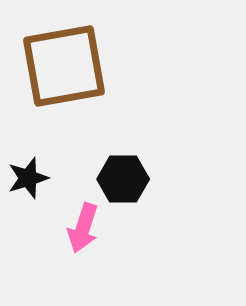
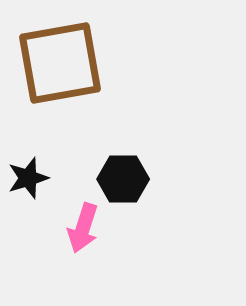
brown square: moved 4 px left, 3 px up
